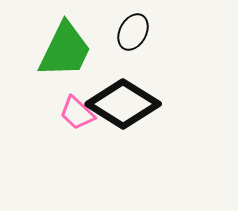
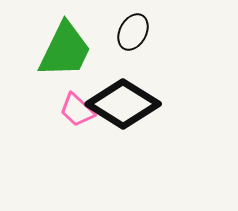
pink trapezoid: moved 3 px up
